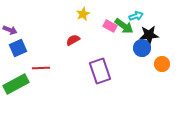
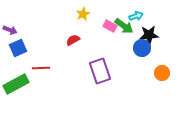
orange circle: moved 9 px down
